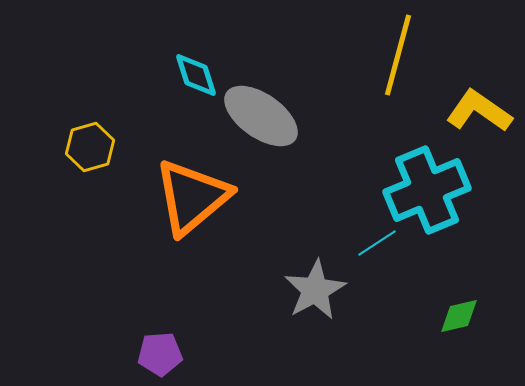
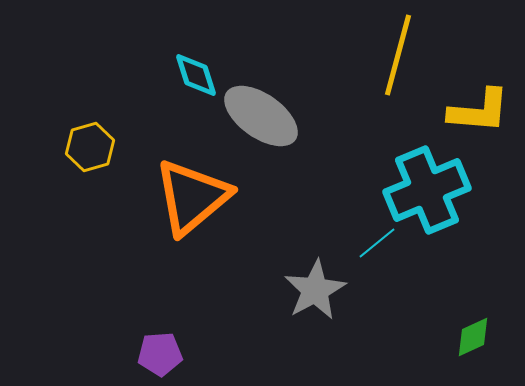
yellow L-shape: rotated 150 degrees clockwise
cyan line: rotated 6 degrees counterclockwise
green diamond: moved 14 px right, 21 px down; rotated 12 degrees counterclockwise
